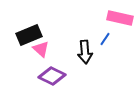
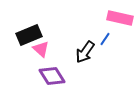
black arrow: rotated 40 degrees clockwise
purple diamond: rotated 32 degrees clockwise
